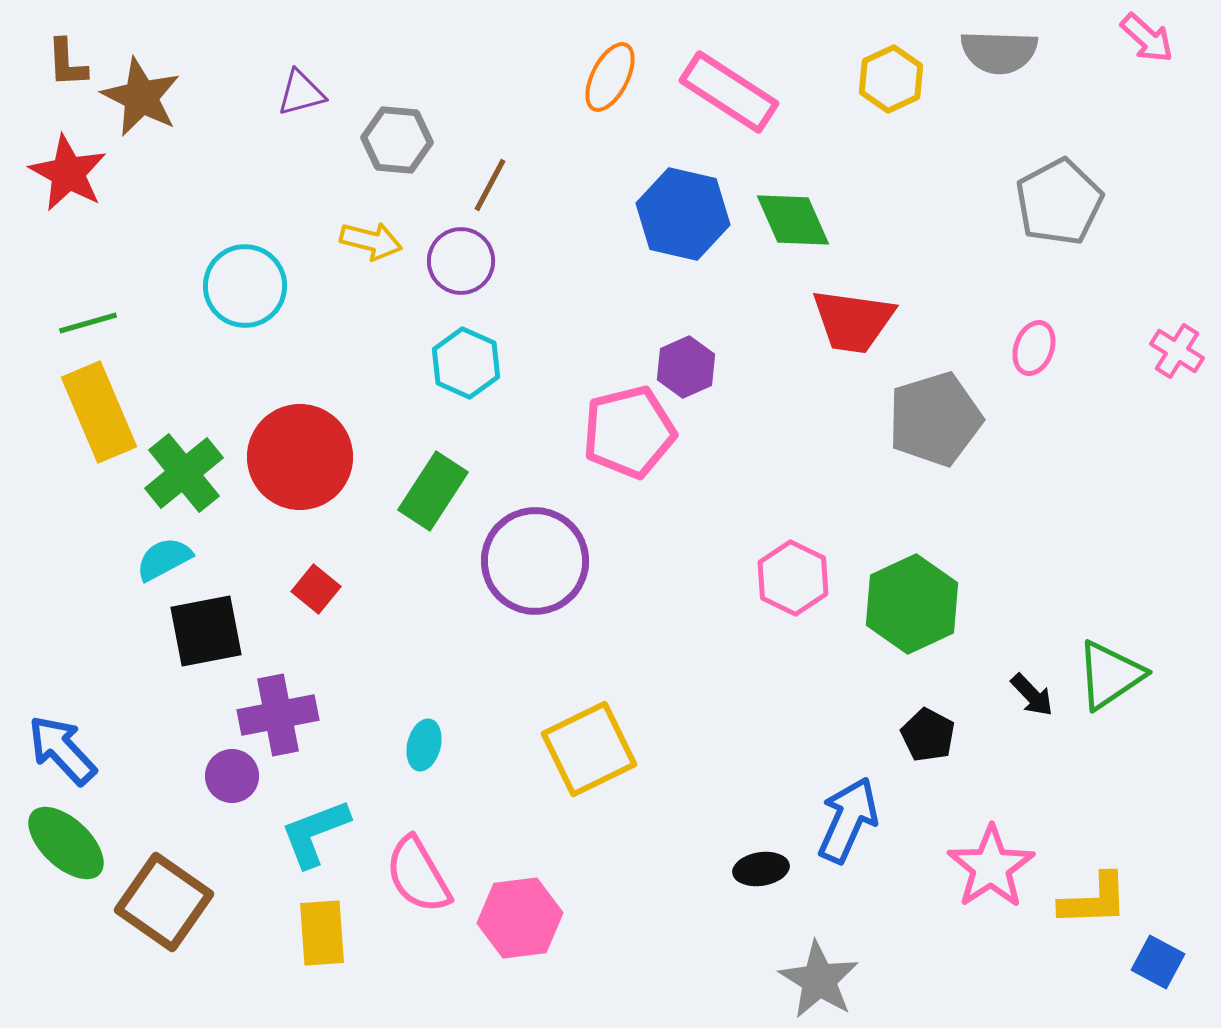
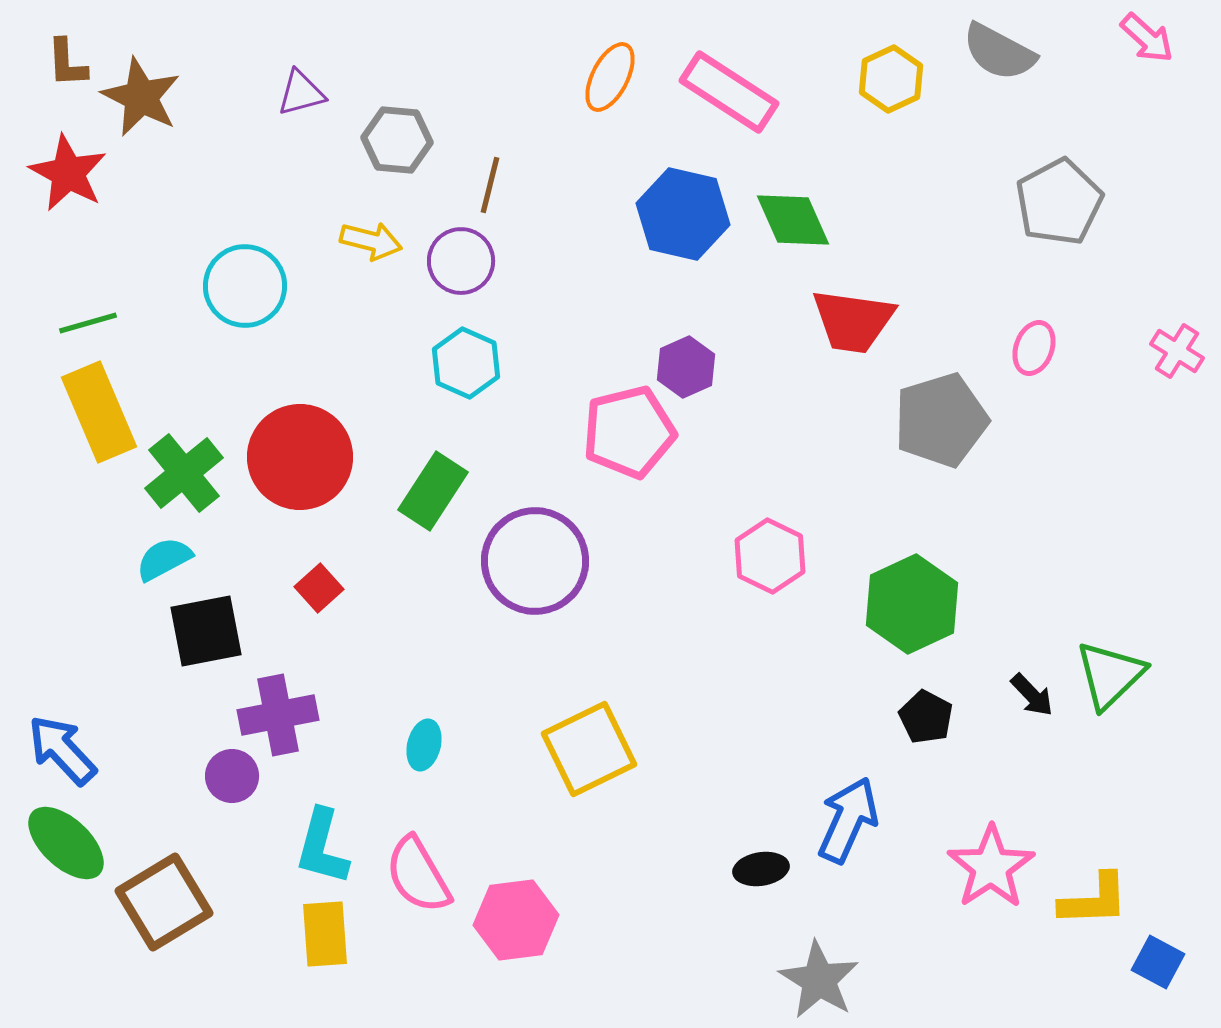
gray semicircle at (999, 52): rotated 26 degrees clockwise
brown line at (490, 185): rotated 14 degrees counterclockwise
gray pentagon at (935, 419): moved 6 px right, 1 px down
pink hexagon at (793, 578): moved 23 px left, 22 px up
red square at (316, 589): moved 3 px right, 1 px up; rotated 9 degrees clockwise
green triangle at (1110, 675): rotated 10 degrees counterclockwise
black pentagon at (928, 735): moved 2 px left, 18 px up
cyan L-shape at (315, 833): moved 7 px right, 14 px down; rotated 54 degrees counterclockwise
brown square at (164, 902): rotated 24 degrees clockwise
pink hexagon at (520, 918): moved 4 px left, 2 px down
yellow rectangle at (322, 933): moved 3 px right, 1 px down
